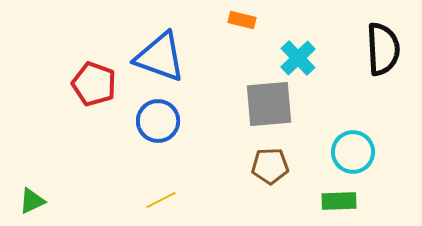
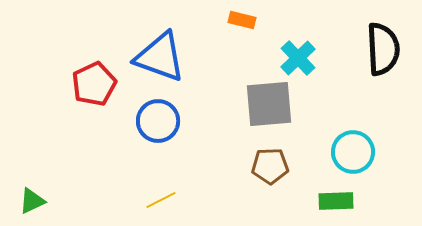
red pentagon: rotated 27 degrees clockwise
green rectangle: moved 3 px left
